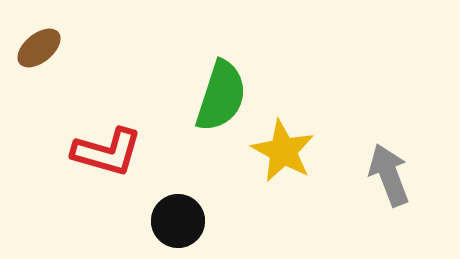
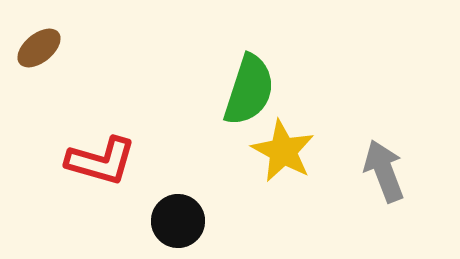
green semicircle: moved 28 px right, 6 px up
red L-shape: moved 6 px left, 9 px down
gray arrow: moved 5 px left, 4 px up
